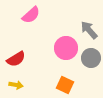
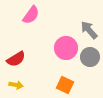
pink semicircle: rotated 12 degrees counterclockwise
gray circle: moved 1 px left, 1 px up
